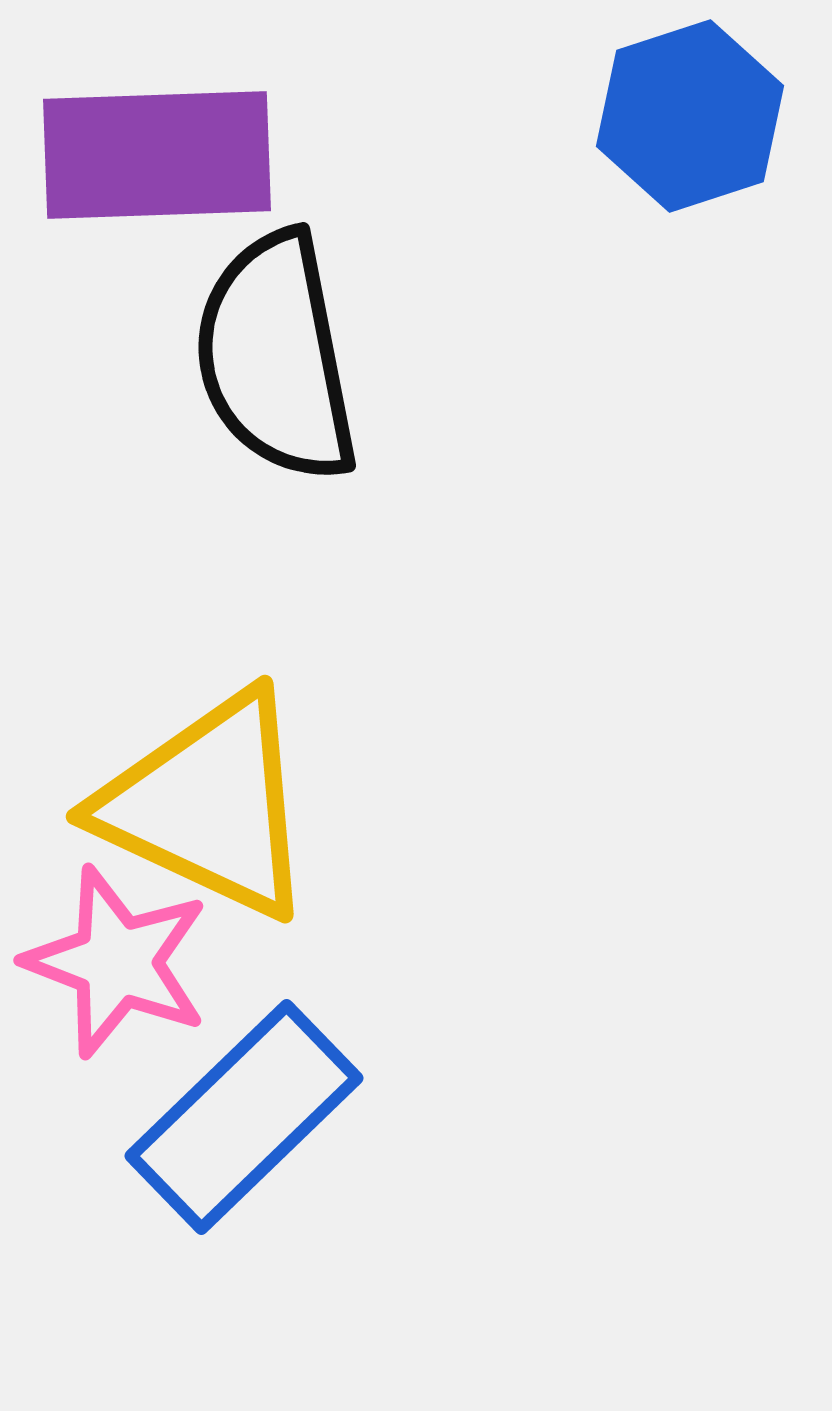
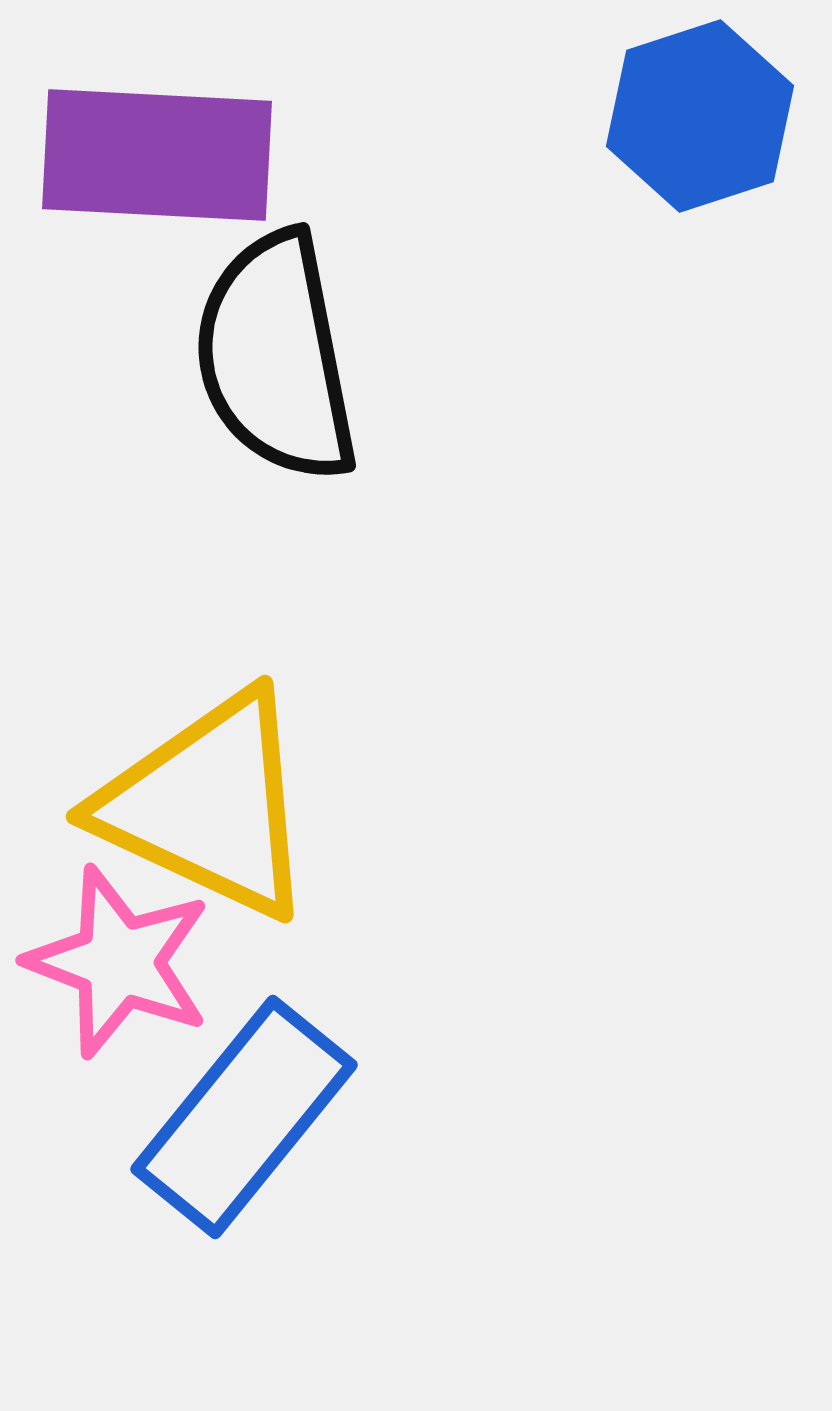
blue hexagon: moved 10 px right
purple rectangle: rotated 5 degrees clockwise
pink star: moved 2 px right
blue rectangle: rotated 7 degrees counterclockwise
